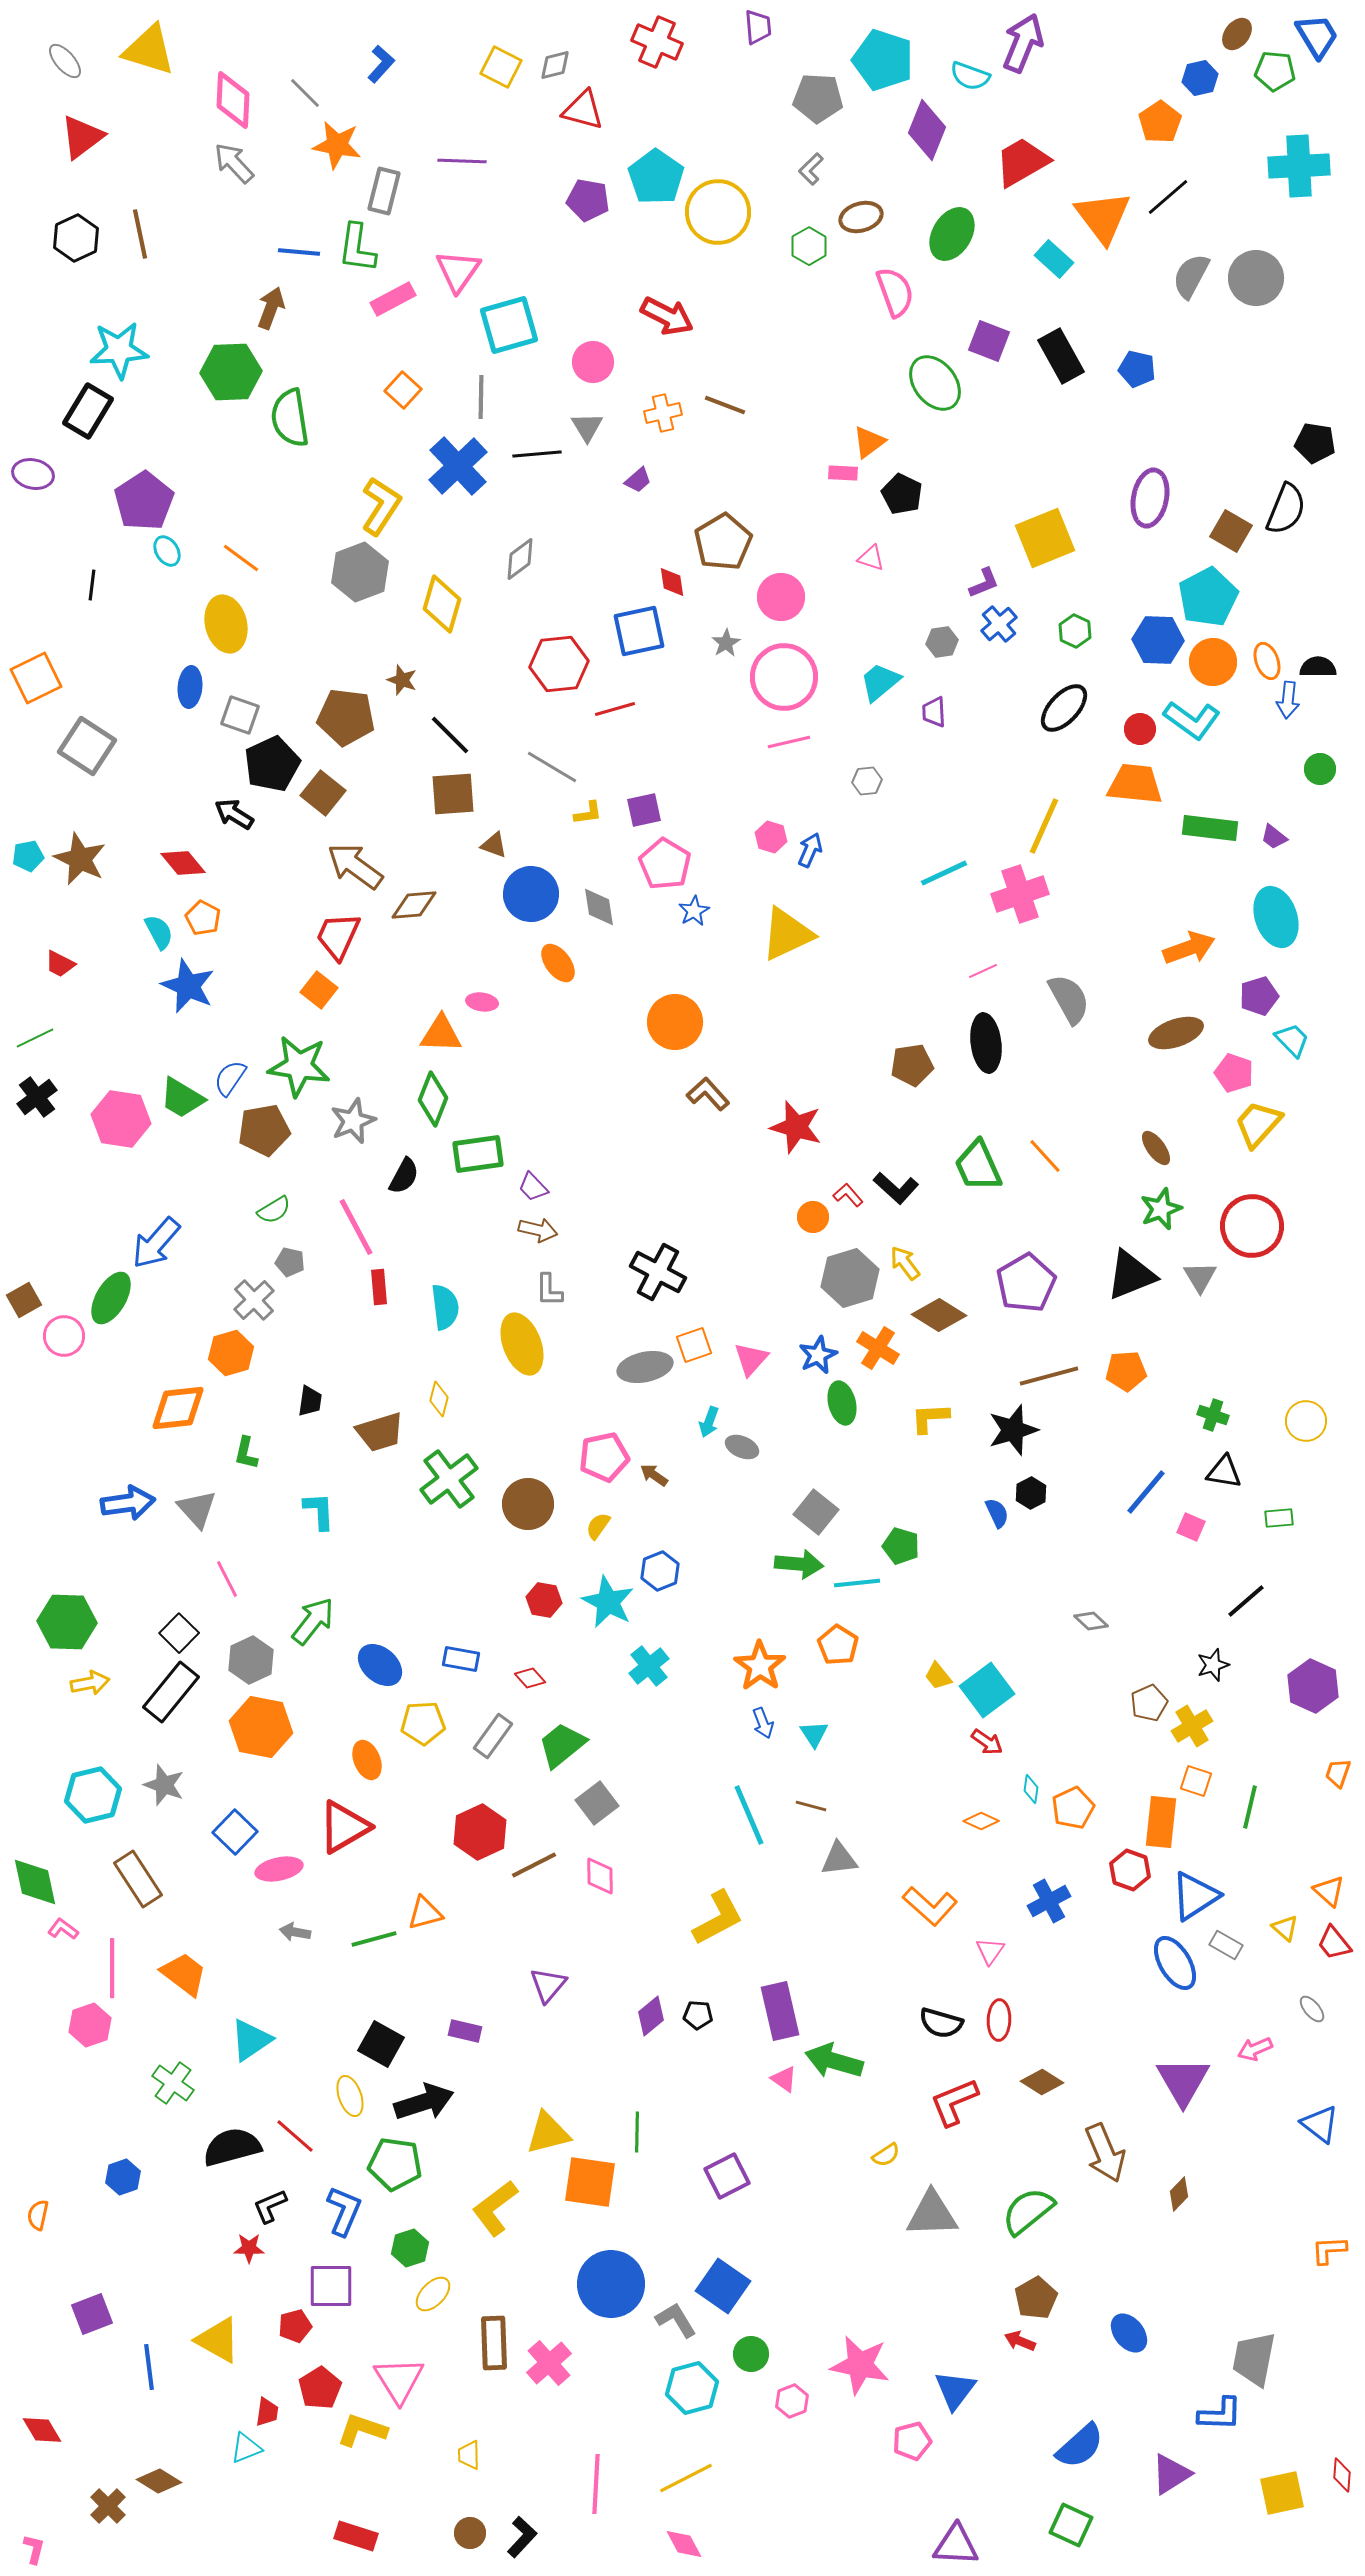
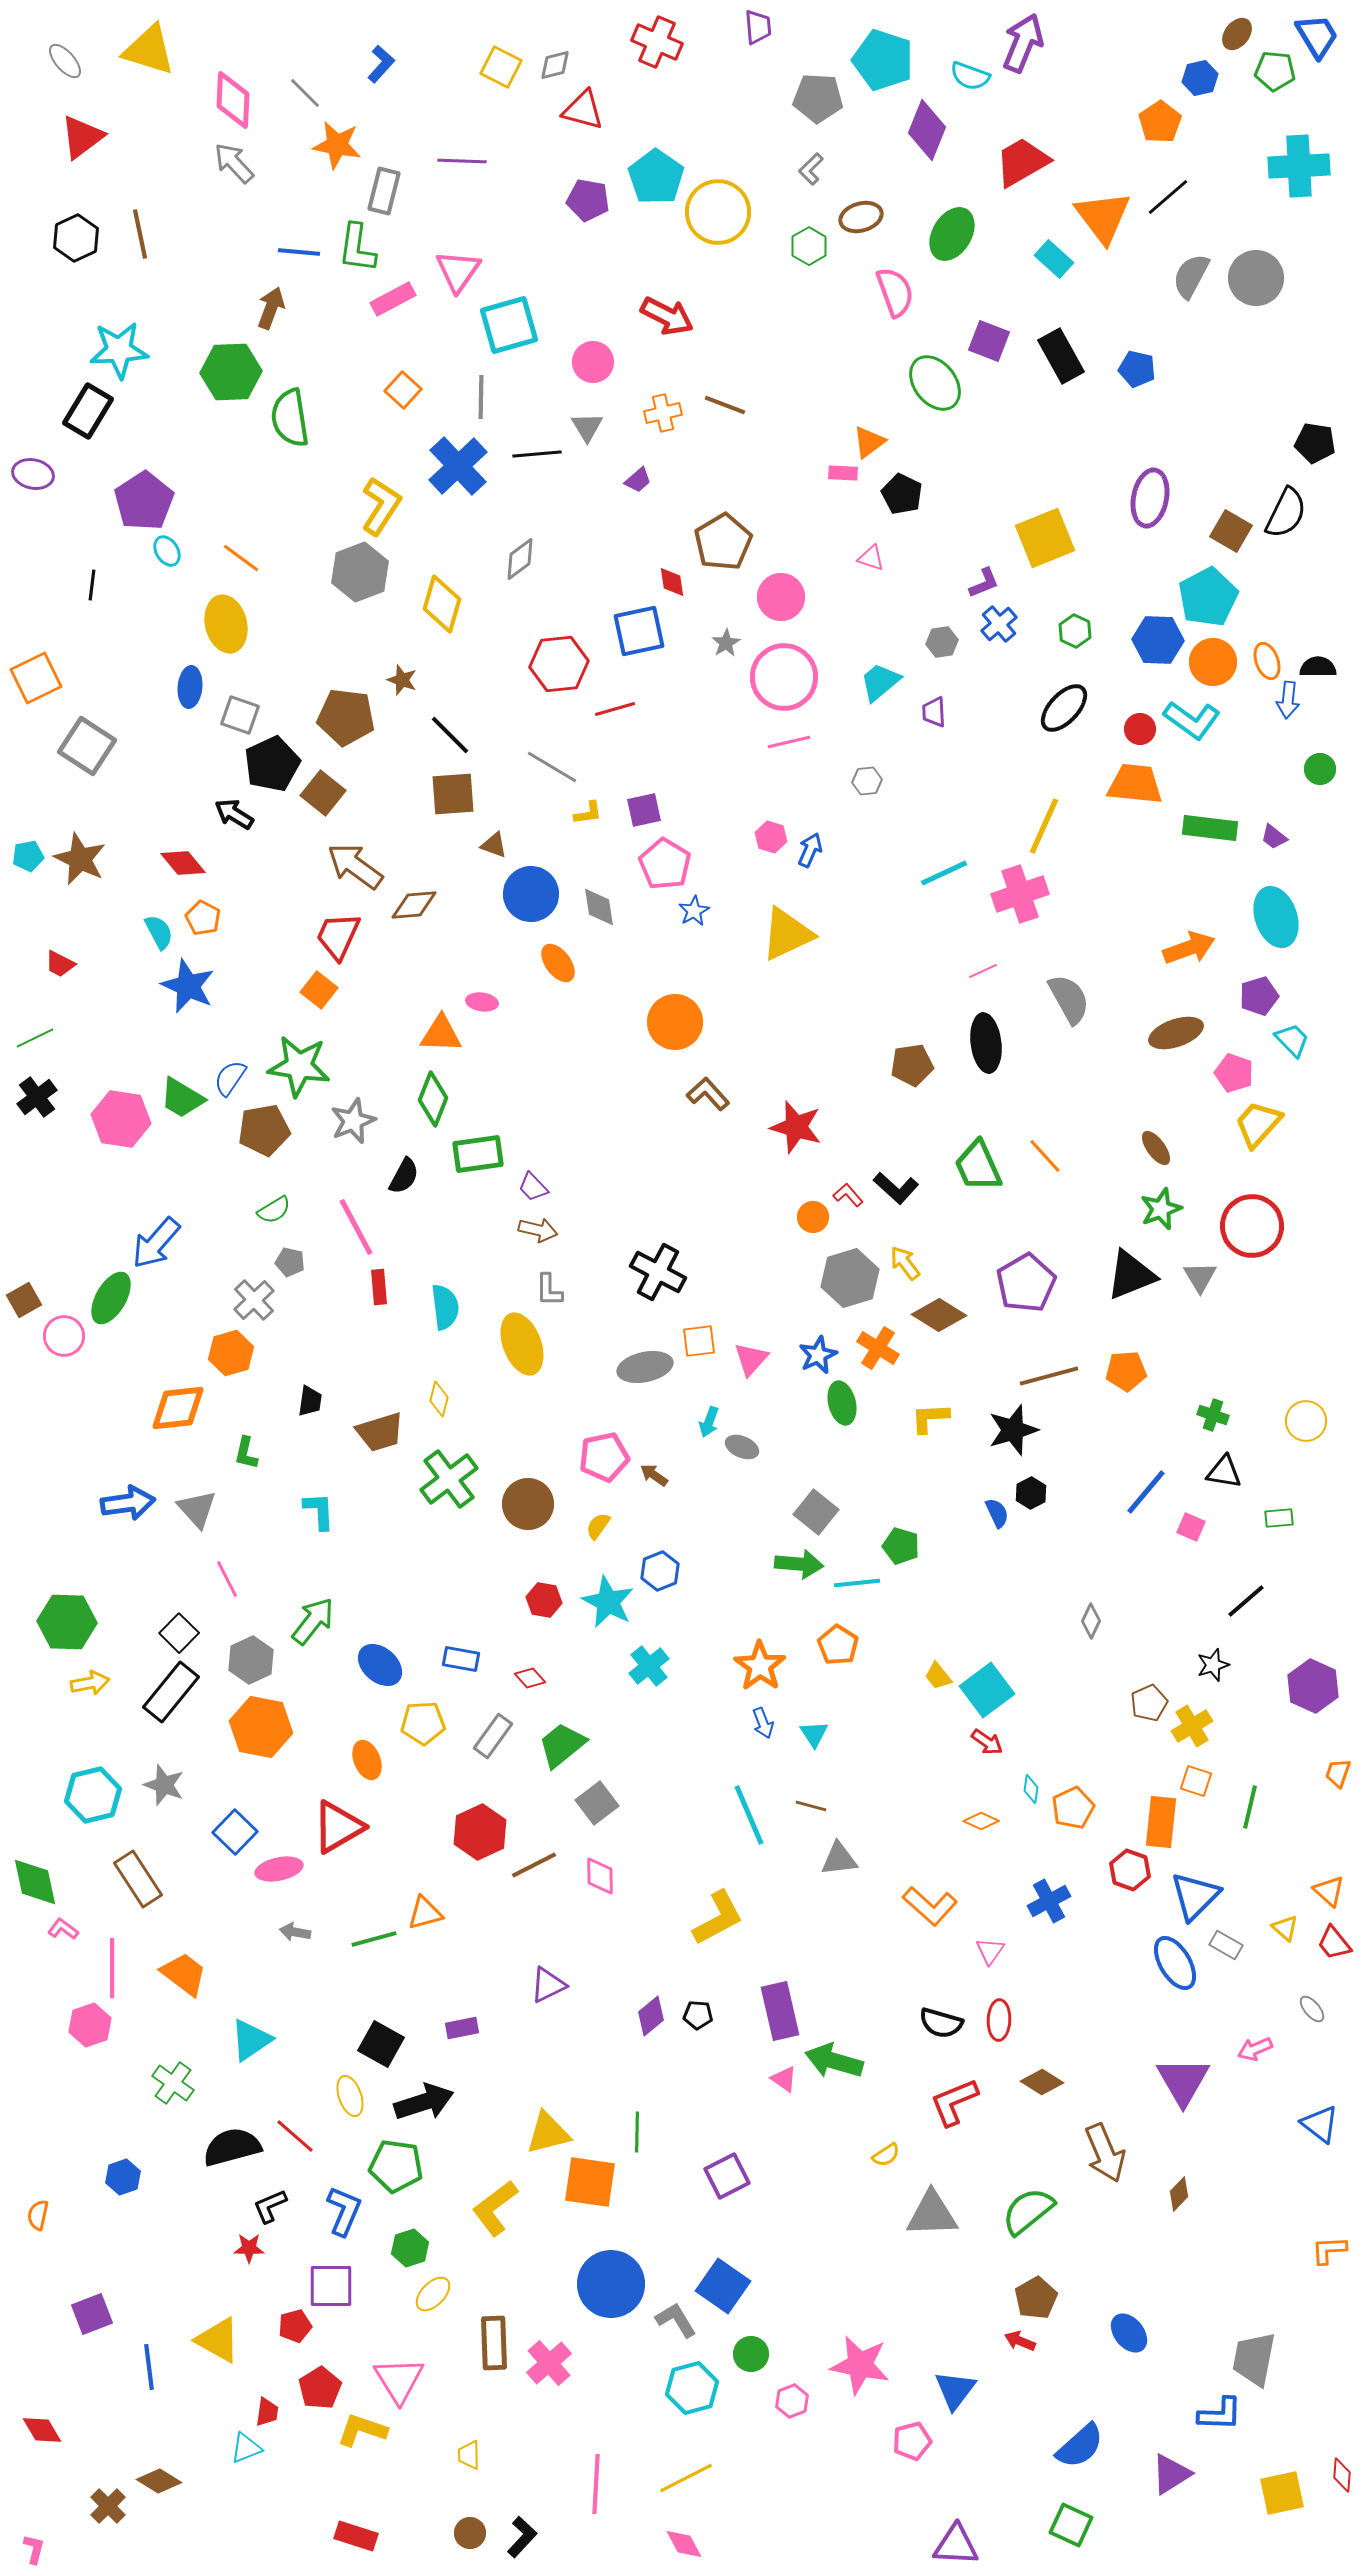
black semicircle at (1286, 509): moved 4 px down; rotated 4 degrees clockwise
orange square at (694, 1345): moved 5 px right, 4 px up; rotated 12 degrees clockwise
gray diamond at (1091, 1621): rotated 72 degrees clockwise
red triangle at (344, 1827): moved 6 px left
blue triangle at (1195, 1896): rotated 12 degrees counterclockwise
purple triangle at (548, 1985): rotated 24 degrees clockwise
purple rectangle at (465, 2031): moved 3 px left, 3 px up; rotated 24 degrees counterclockwise
green pentagon at (395, 2164): moved 1 px right, 2 px down
